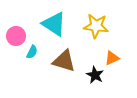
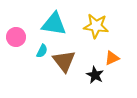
cyan triangle: rotated 24 degrees counterclockwise
pink circle: moved 1 px down
cyan semicircle: moved 10 px right, 1 px up
brown triangle: rotated 35 degrees clockwise
